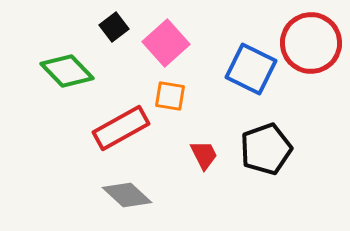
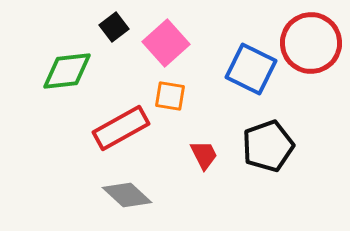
green diamond: rotated 52 degrees counterclockwise
black pentagon: moved 2 px right, 3 px up
